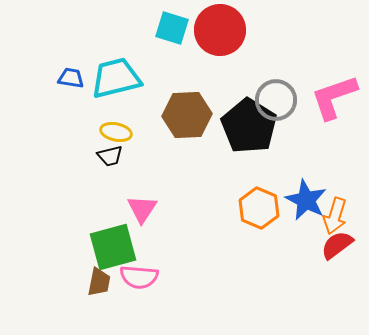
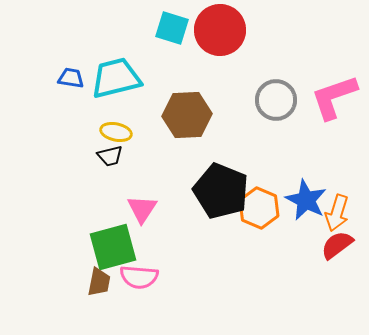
black pentagon: moved 28 px left, 65 px down; rotated 10 degrees counterclockwise
orange arrow: moved 2 px right, 3 px up
